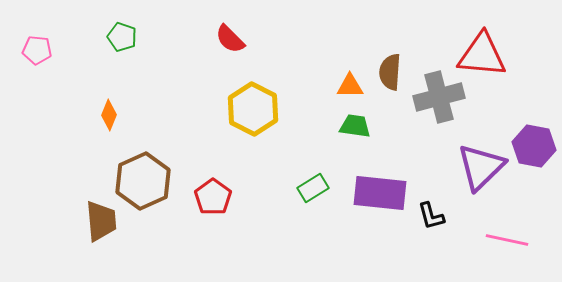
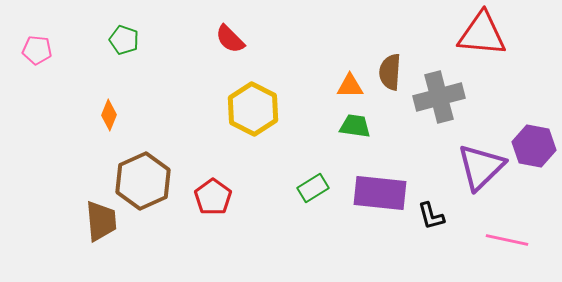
green pentagon: moved 2 px right, 3 px down
red triangle: moved 21 px up
